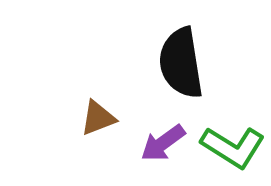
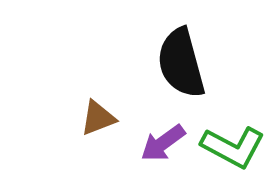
black semicircle: rotated 6 degrees counterclockwise
green L-shape: rotated 4 degrees counterclockwise
